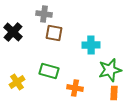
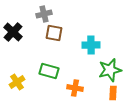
gray cross: rotated 21 degrees counterclockwise
orange rectangle: moved 1 px left
